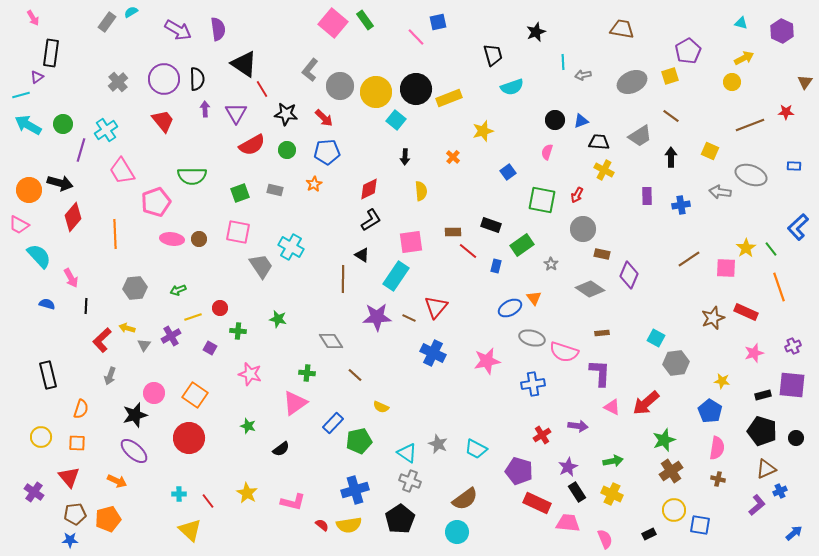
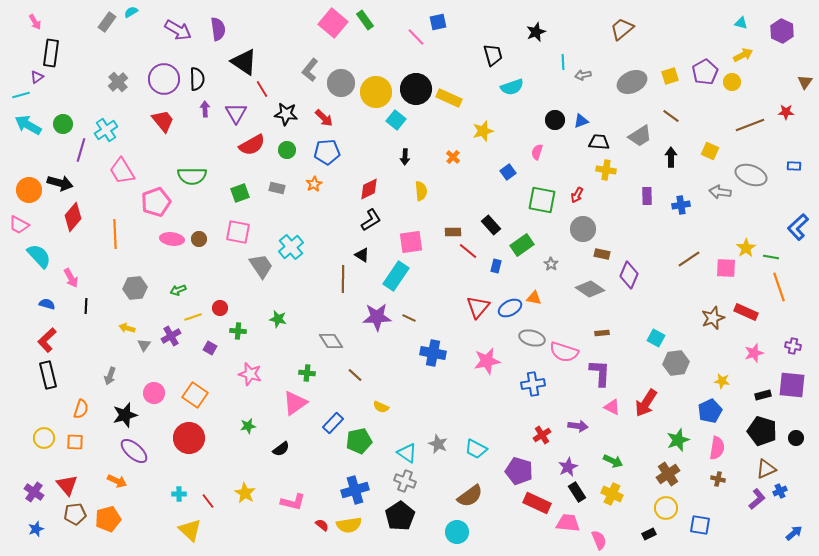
pink arrow at (33, 18): moved 2 px right, 4 px down
brown trapezoid at (622, 29): rotated 50 degrees counterclockwise
purple pentagon at (688, 51): moved 17 px right, 21 px down
yellow arrow at (744, 58): moved 1 px left, 3 px up
black triangle at (244, 64): moved 2 px up
gray circle at (340, 86): moved 1 px right, 3 px up
yellow rectangle at (449, 98): rotated 45 degrees clockwise
pink semicircle at (547, 152): moved 10 px left
yellow cross at (604, 170): moved 2 px right; rotated 18 degrees counterclockwise
gray rectangle at (275, 190): moved 2 px right, 2 px up
black rectangle at (491, 225): rotated 30 degrees clockwise
cyan cross at (291, 247): rotated 20 degrees clockwise
green line at (771, 249): moved 8 px down; rotated 42 degrees counterclockwise
orange triangle at (534, 298): rotated 42 degrees counterclockwise
red triangle at (436, 307): moved 42 px right
red L-shape at (102, 340): moved 55 px left
purple cross at (793, 346): rotated 35 degrees clockwise
blue cross at (433, 353): rotated 15 degrees counterclockwise
red arrow at (646, 403): rotated 16 degrees counterclockwise
blue pentagon at (710, 411): rotated 15 degrees clockwise
black star at (135, 415): moved 10 px left
green star at (248, 426): rotated 28 degrees counterclockwise
yellow circle at (41, 437): moved 3 px right, 1 px down
green star at (664, 440): moved 14 px right
orange square at (77, 443): moved 2 px left, 1 px up
green arrow at (613, 461): rotated 36 degrees clockwise
brown cross at (671, 471): moved 3 px left, 3 px down
red triangle at (69, 477): moved 2 px left, 8 px down
gray cross at (410, 481): moved 5 px left
yellow star at (247, 493): moved 2 px left
brown semicircle at (465, 499): moved 5 px right, 3 px up
purple L-shape at (757, 505): moved 6 px up
yellow circle at (674, 510): moved 8 px left, 2 px up
black pentagon at (400, 519): moved 3 px up
pink semicircle at (605, 539): moved 6 px left, 1 px down
blue star at (70, 540): moved 34 px left, 11 px up; rotated 21 degrees counterclockwise
